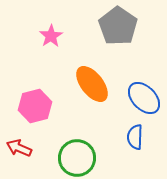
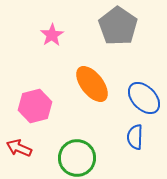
pink star: moved 1 px right, 1 px up
